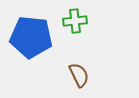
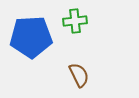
blue pentagon: rotated 9 degrees counterclockwise
